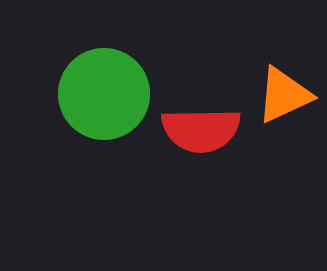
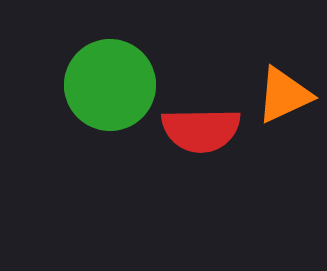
green circle: moved 6 px right, 9 px up
